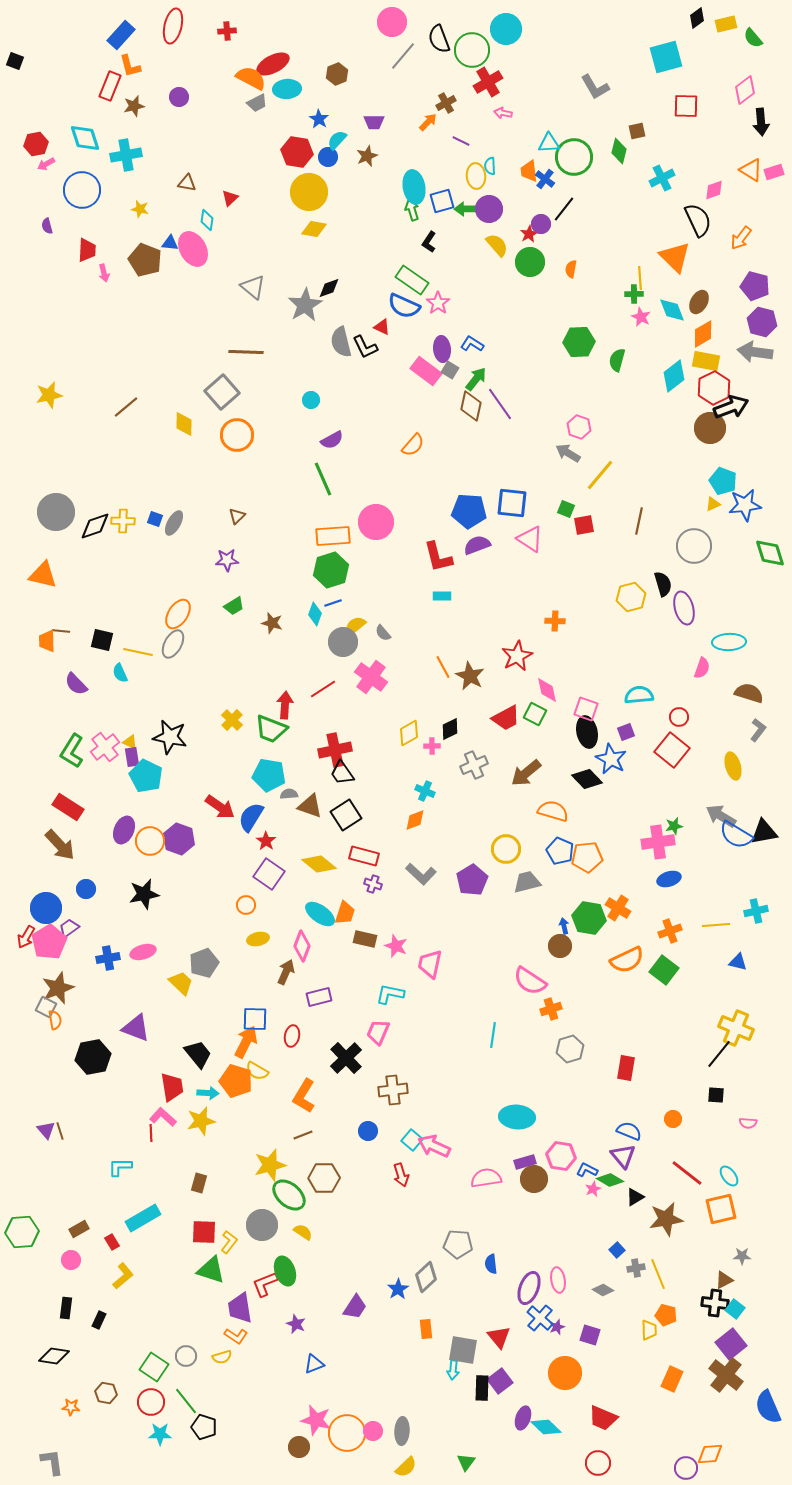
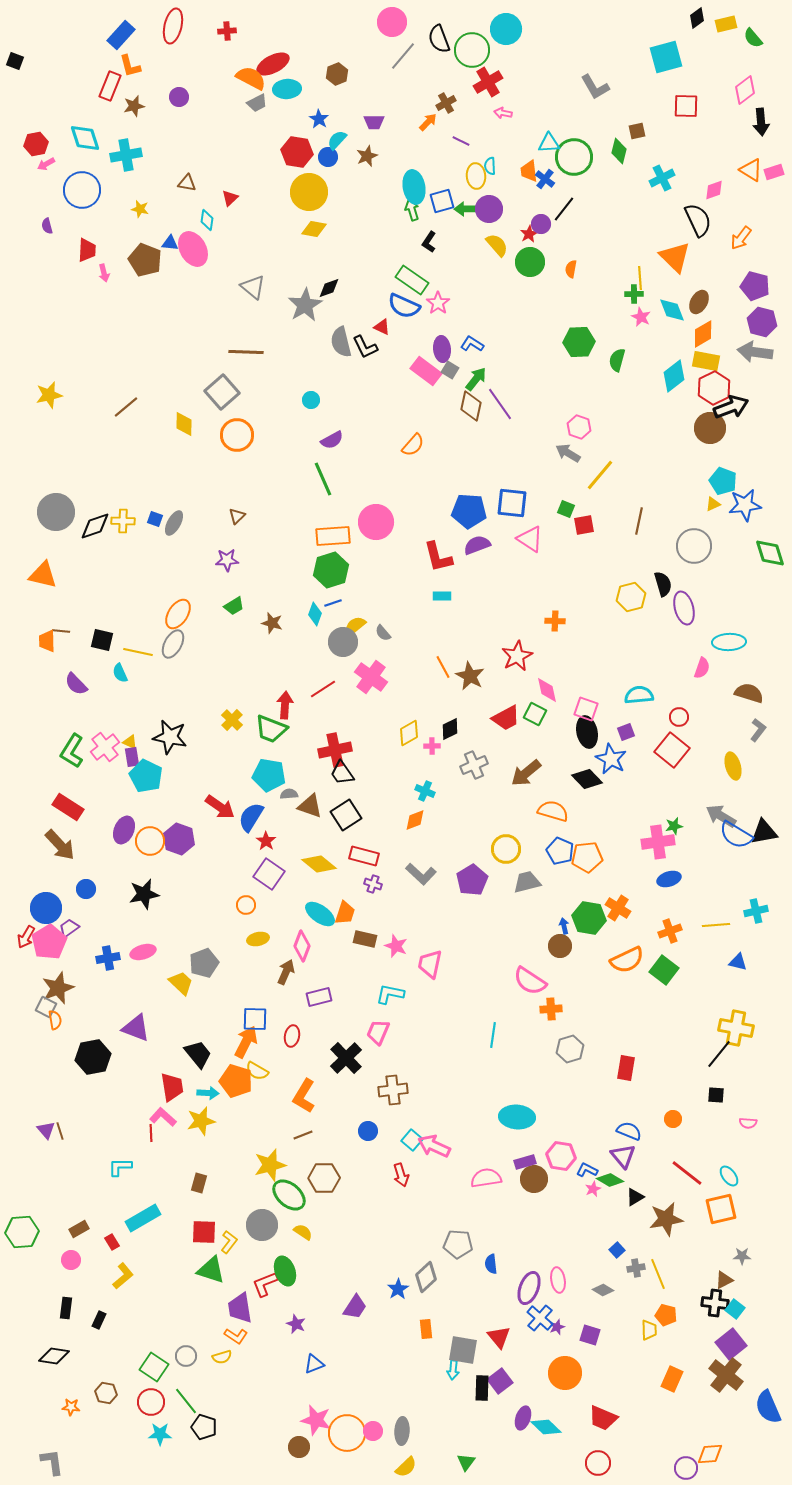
orange cross at (551, 1009): rotated 15 degrees clockwise
yellow cross at (736, 1028): rotated 12 degrees counterclockwise
